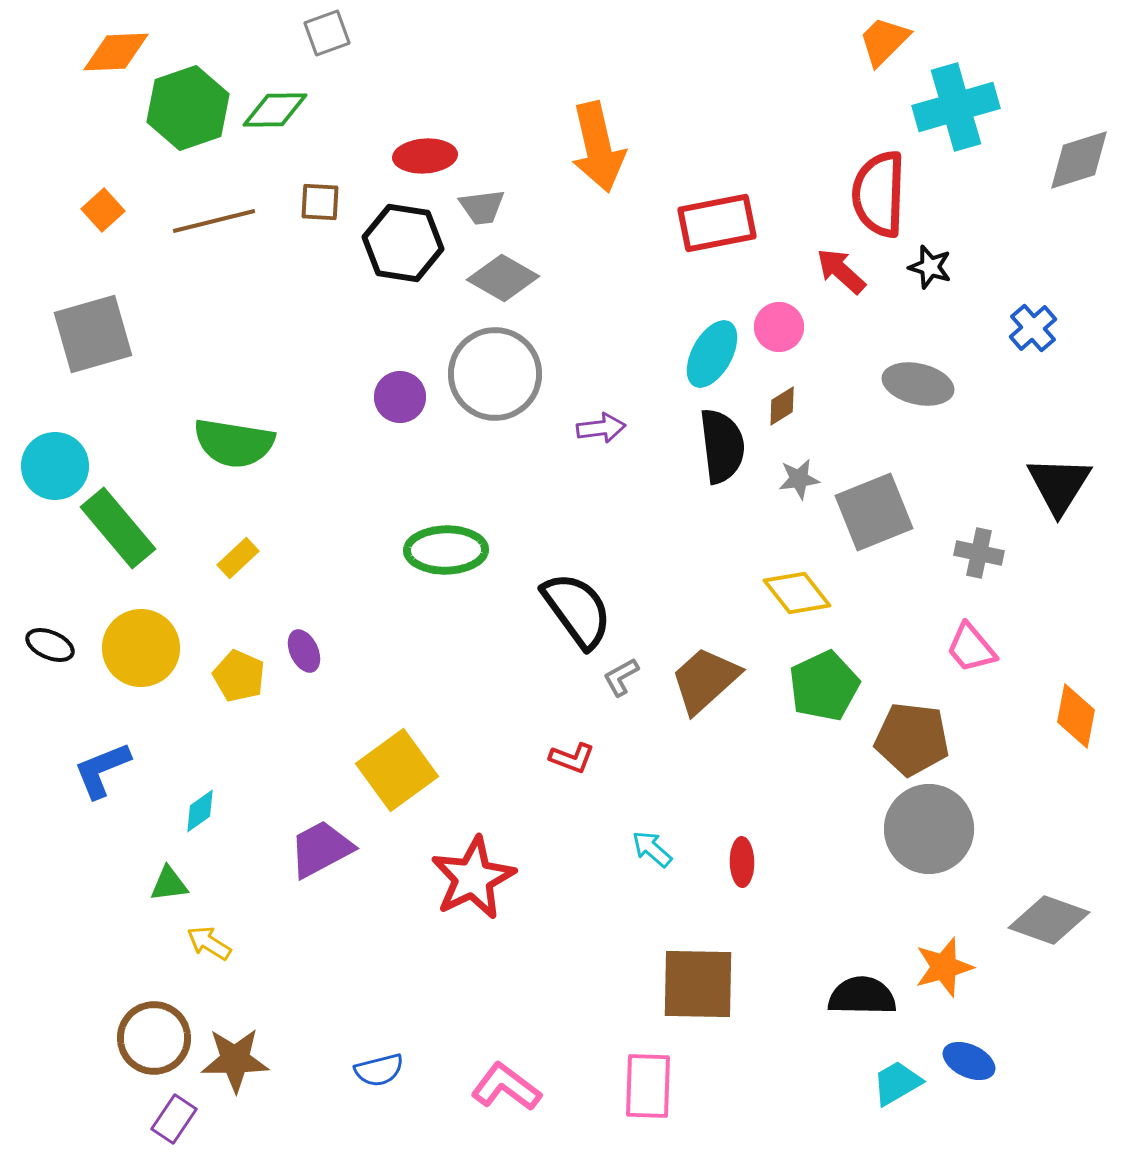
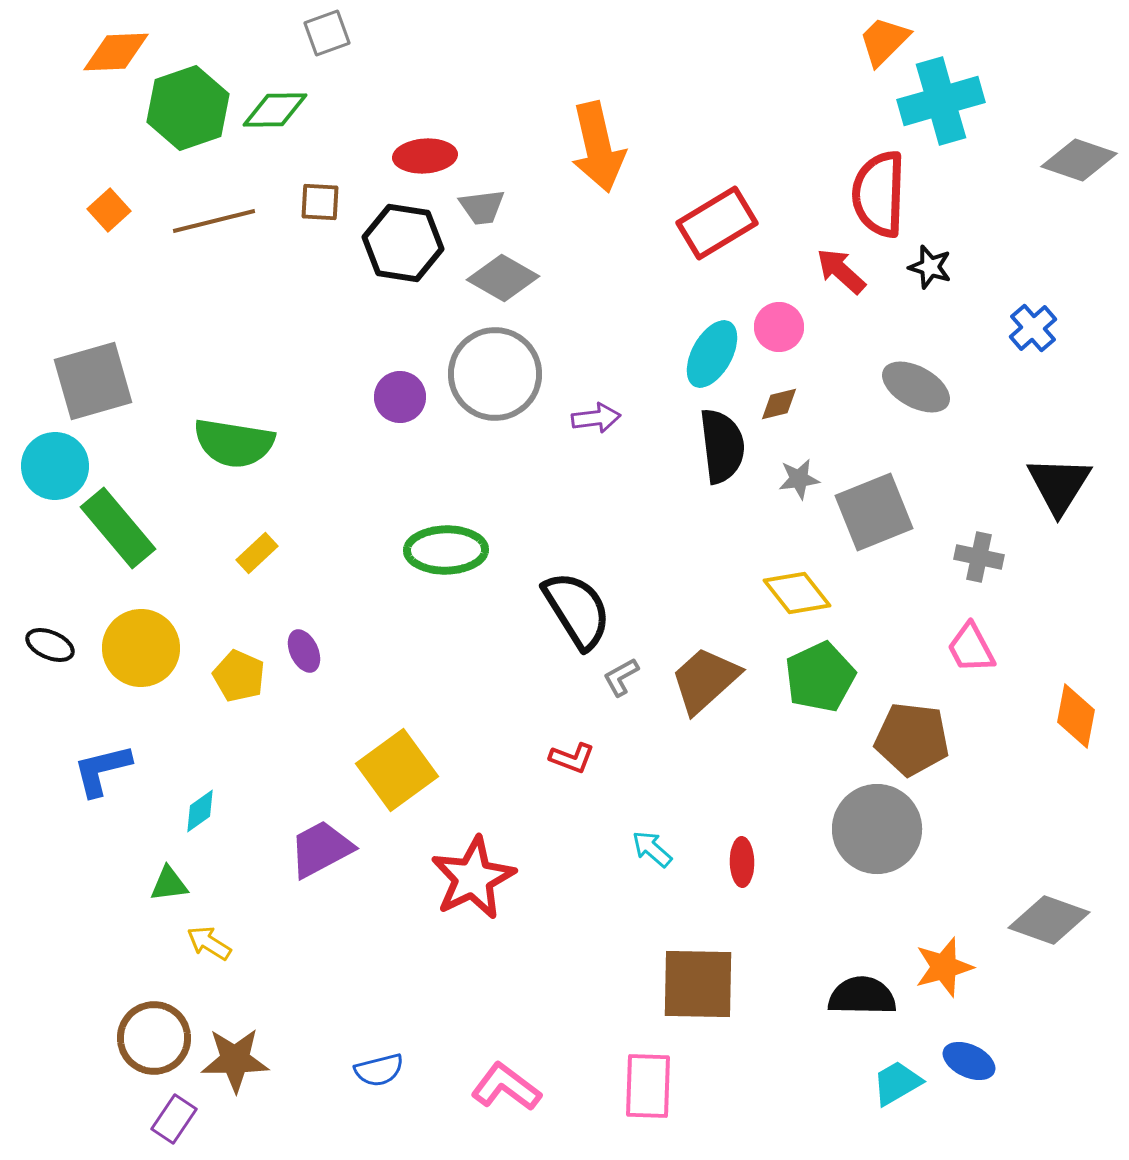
cyan cross at (956, 107): moved 15 px left, 6 px up
gray diamond at (1079, 160): rotated 36 degrees clockwise
orange square at (103, 210): moved 6 px right
red rectangle at (717, 223): rotated 20 degrees counterclockwise
gray square at (93, 334): moved 47 px down
gray ellipse at (918, 384): moved 2 px left, 3 px down; rotated 16 degrees clockwise
brown diamond at (782, 406): moved 3 px left, 2 px up; rotated 18 degrees clockwise
purple arrow at (601, 428): moved 5 px left, 10 px up
gray cross at (979, 553): moved 4 px down
yellow rectangle at (238, 558): moved 19 px right, 5 px up
black semicircle at (577, 610): rotated 4 degrees clockwise
pink trapezoid at (971, 648): rotated 12 degrees clockwise
green pentagon at (824, 686): moved 4 px left, 9 px up
blue L-shape at (102, 770): rotated 8 degrees clockwise
gray circle at (929, 829): moved 52 px left
